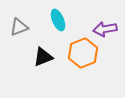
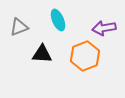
purple arrow: moved 1 px left, 1 px up
orange hexagon: moved 2 px right, 3 px down
black triangle: moved 1 px left, 3 px up; rotated 25 degrees clockwise
